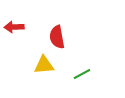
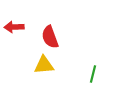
red semicircle: moved 7 px left; rotated 10 degrees counterclockwise
green line: moved 11 px right; rotated 48 degrees counterclockwise
